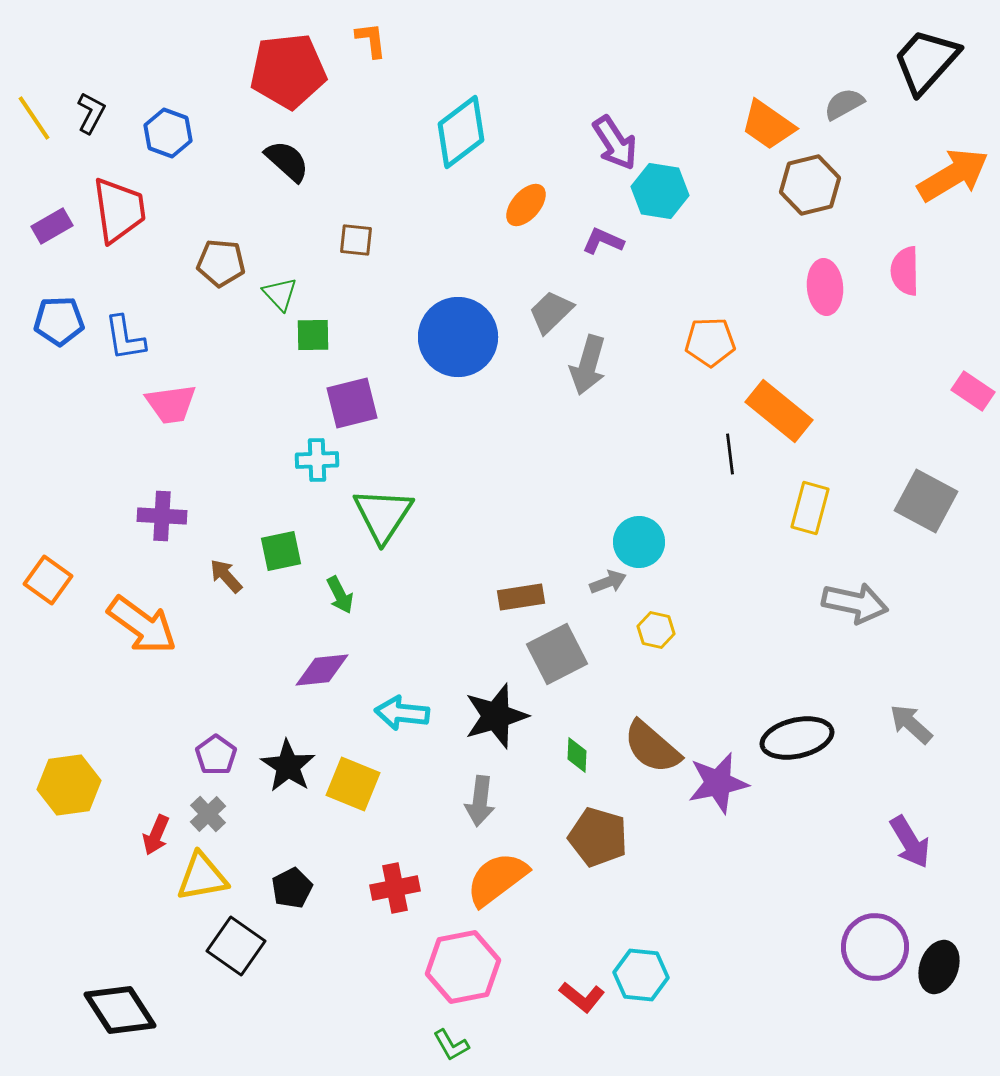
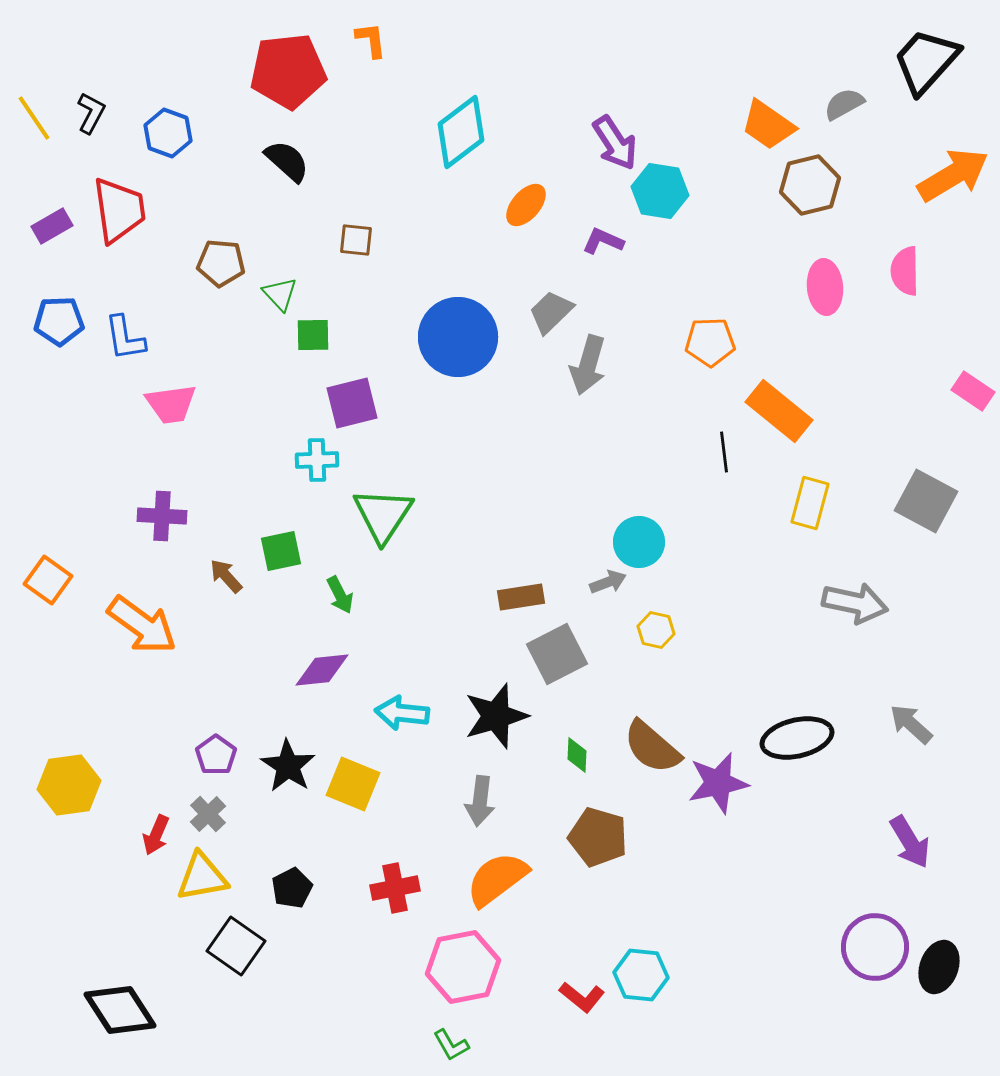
black line at (730, 454): moved 6 px left, 2 px up
yellow rectangle at (810, 508): moved 5 px up
